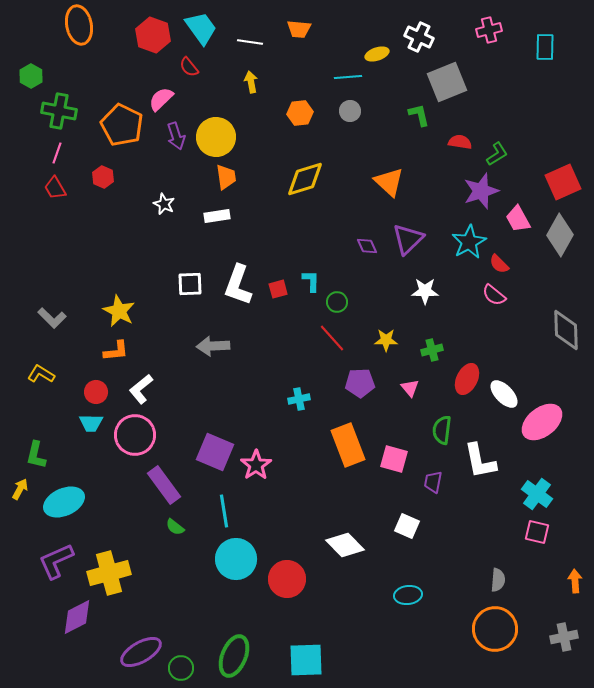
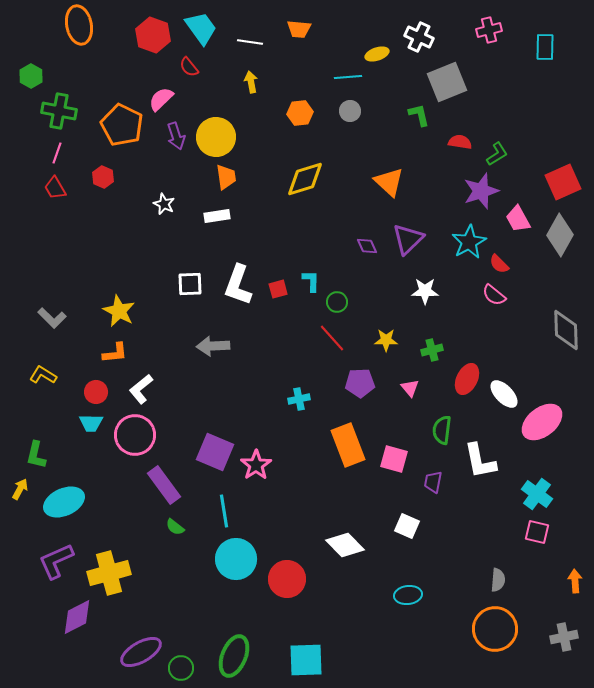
orange L-shape at (116, 351): moved 1 px left, 2 px down
yellow L-shape at (41, 374): moved 2 px right, 1 px down
